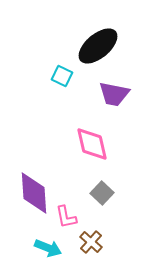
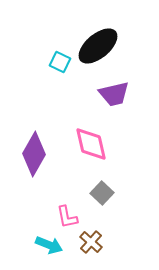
cyan square: moved 2 px left, 14 px up
purple trapezoid: rotated 24 degrees counterclockwise
pink diamond: moved 1 px left
purple diamond: moved 39 px up; rotated 33 degrees clockwise
pink L-shape: moved 1 px right
cyan arrow: moved 1 px right, 3 px up
